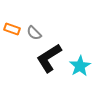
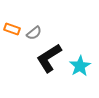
gray semicircle: rotated 84 degrees counterclockwise
